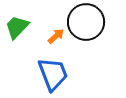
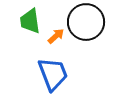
green trapezoid: moved 13 px right, 6 px up; rotated 52 degrees counterclockwise
